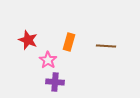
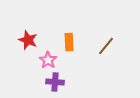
orange rectangle: rotated 18 degrees counterclockwise
brown line: rotated 54 degrees counterclockwise
